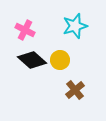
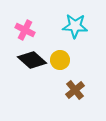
cyan star: rotated 20 degrees clockwise
